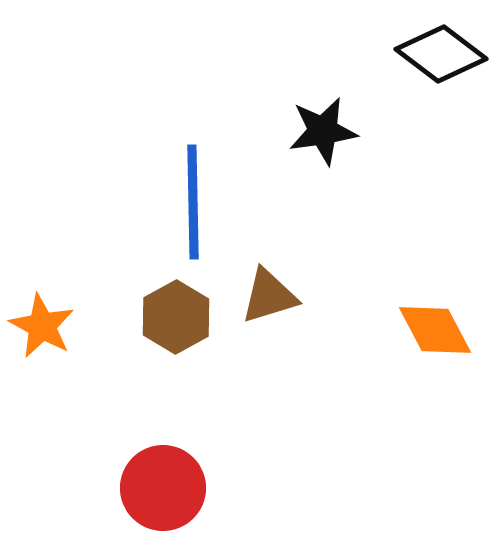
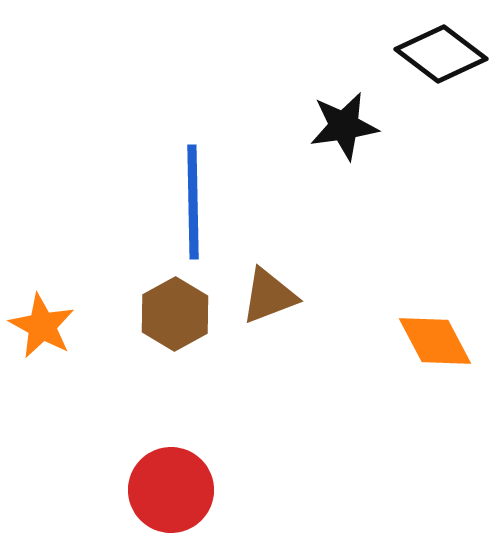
black star: moved 21 px right, 5 px up
brown triangle: rotated 4 degrees counterclockwise
brown hexagon: moved 1 px left, 3 px up
orange diamond: moved 11 px down
red circle: moved 8 px right, 2 px down
